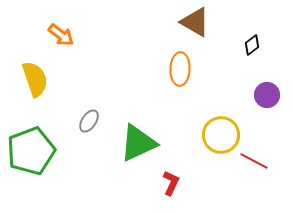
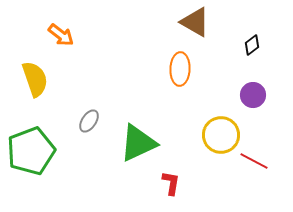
purple circle: moved 14 px left
red L-shape: rotated 15 degrees counterclockwise
